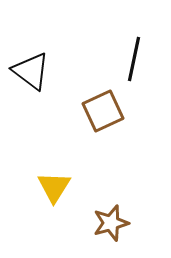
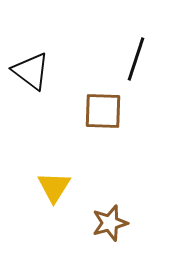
black line: moved 2 px right; rotated 6 degrees clockwise
brown square: rotated 27 degrees clockwise
brown star: moved 1 px left
